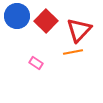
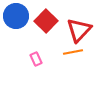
blue circle: moved 1 px left
pink rectangle: moved 4 px up; rotated 32 degrees clockwise
